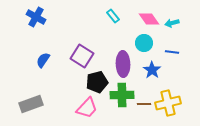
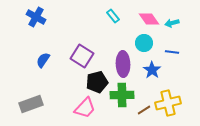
brown line: moved 6 px down; rotated 32 degrees counterclockwise
pink trapezoid: moved 2 px left
